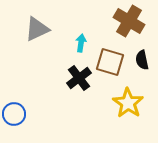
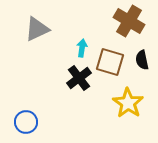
cyan arrow: moved 1 px right, 5 px down
blue circle: moved 12 px right, 8 px down
